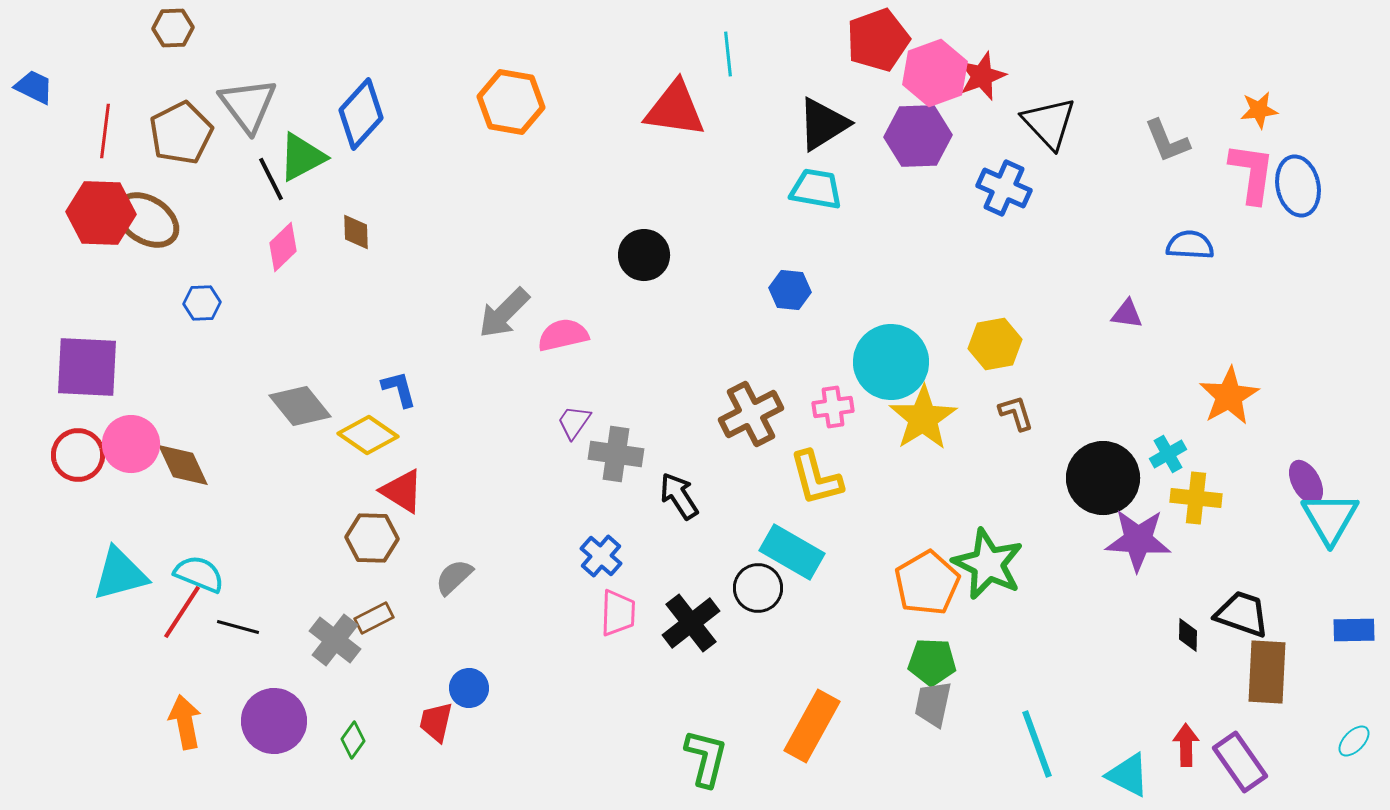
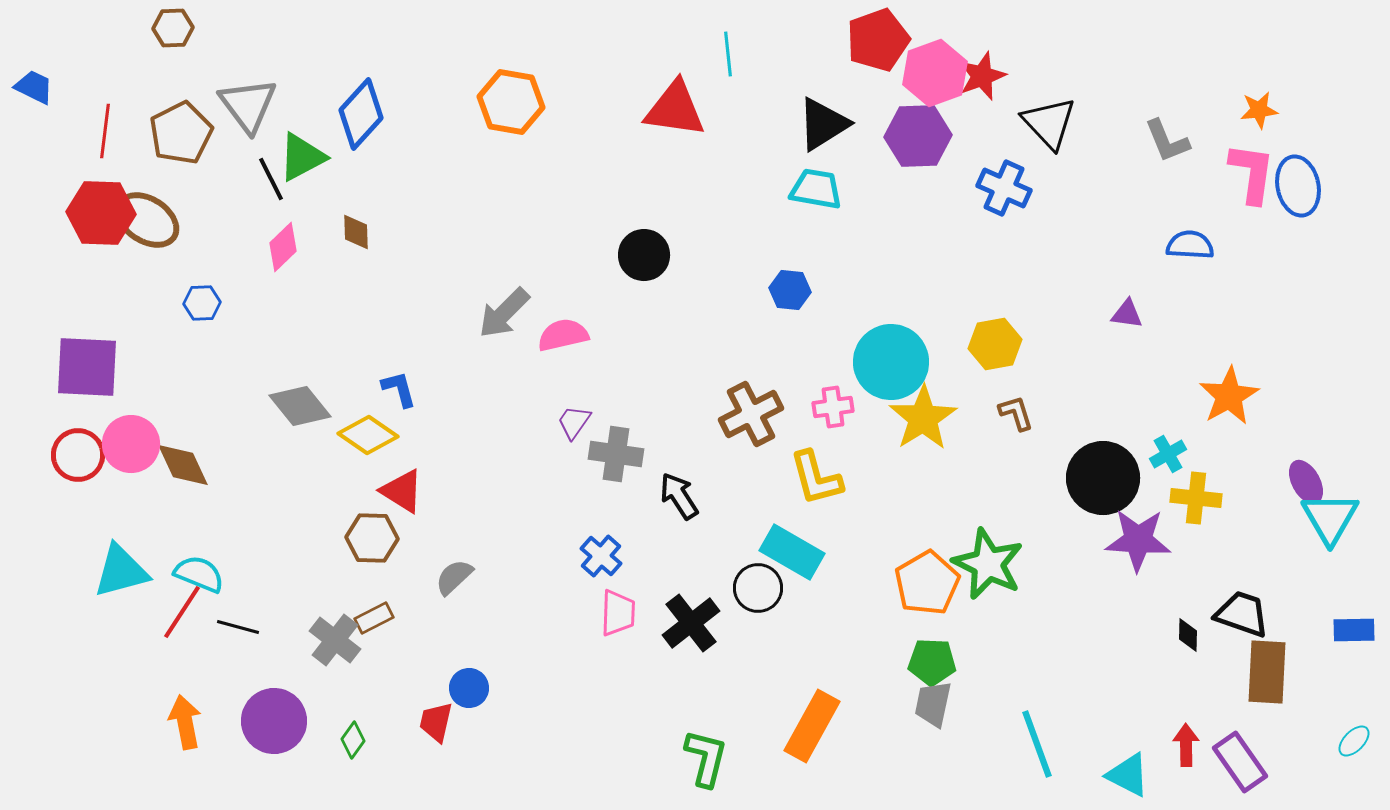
cyan triangle at (120, 574): moved 1 px right, 3 px up
